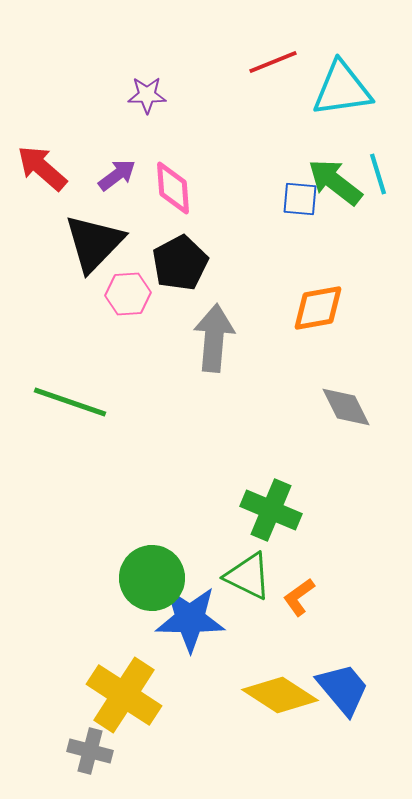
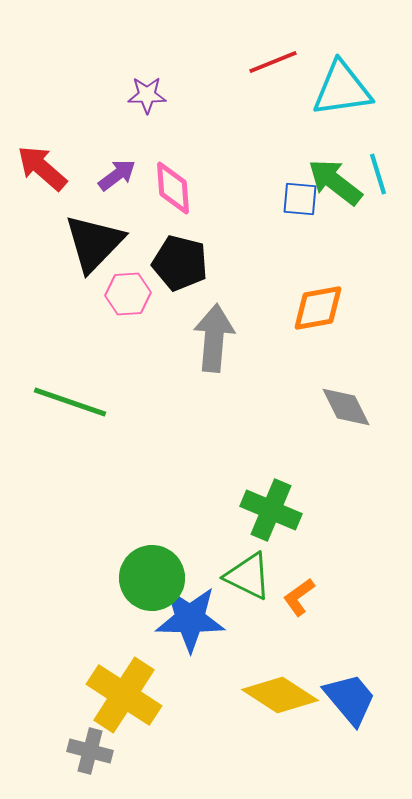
black pentagon: rotated 30 degrees counterclockwise
blue trapezoid: moved 7 px right, 10 px down
